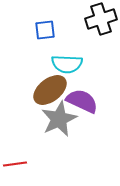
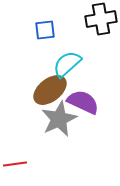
black cross: rotated 8 degrees clockwise
cyan semicircle: rotated 136 degrees clockwise
purple semicircle: moved 1 px right, 1 px down
